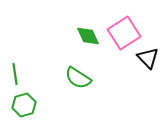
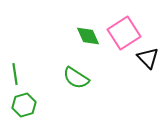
green semicircle: moved 2 px left
